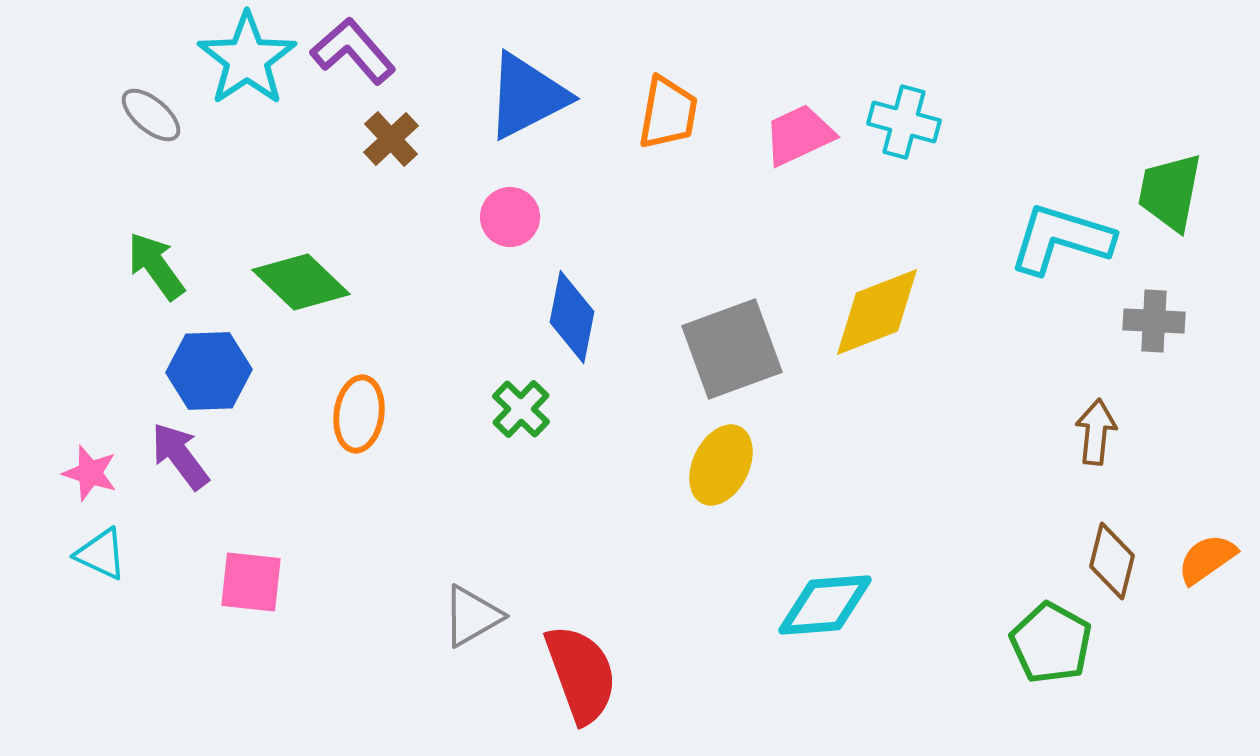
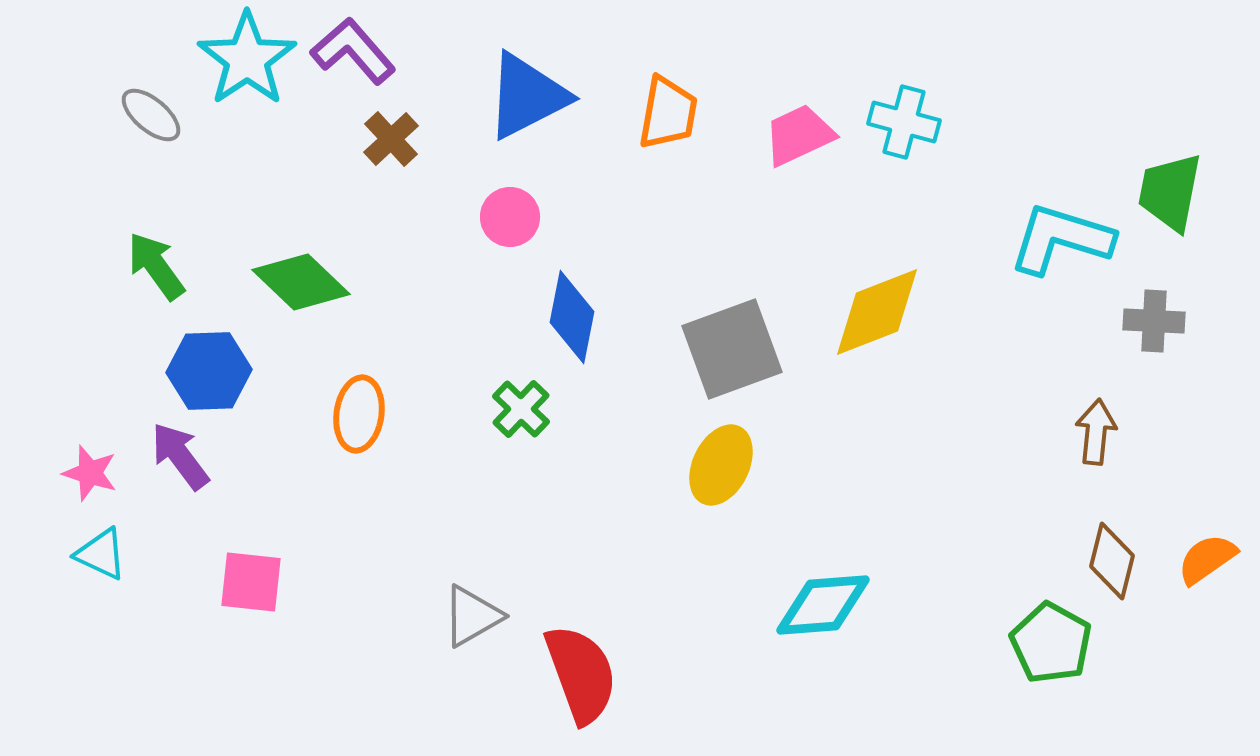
cyan diamond: moved 2 px left
